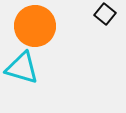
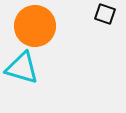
black square: rotated 20 degrees counterclockwise
